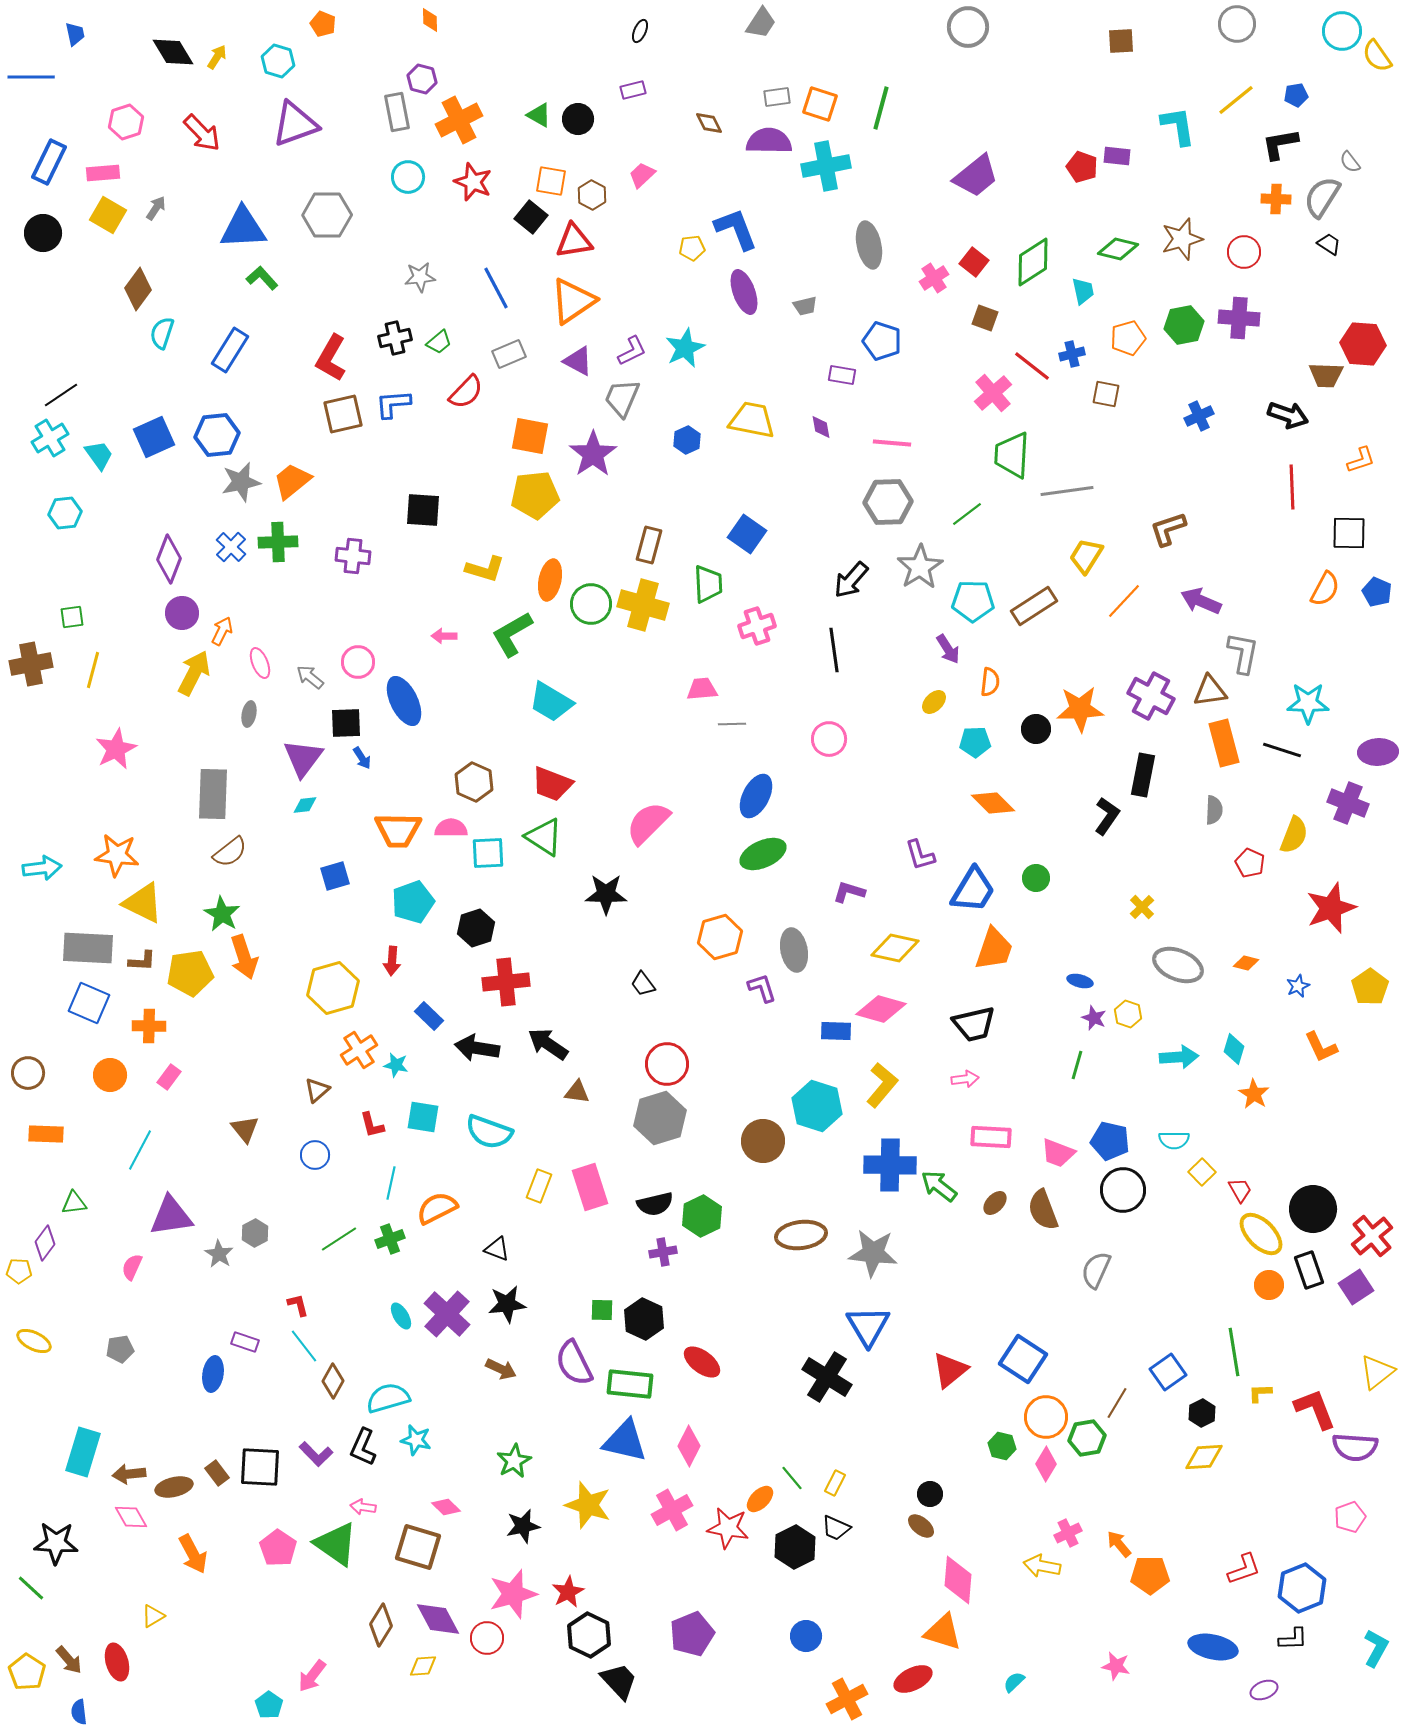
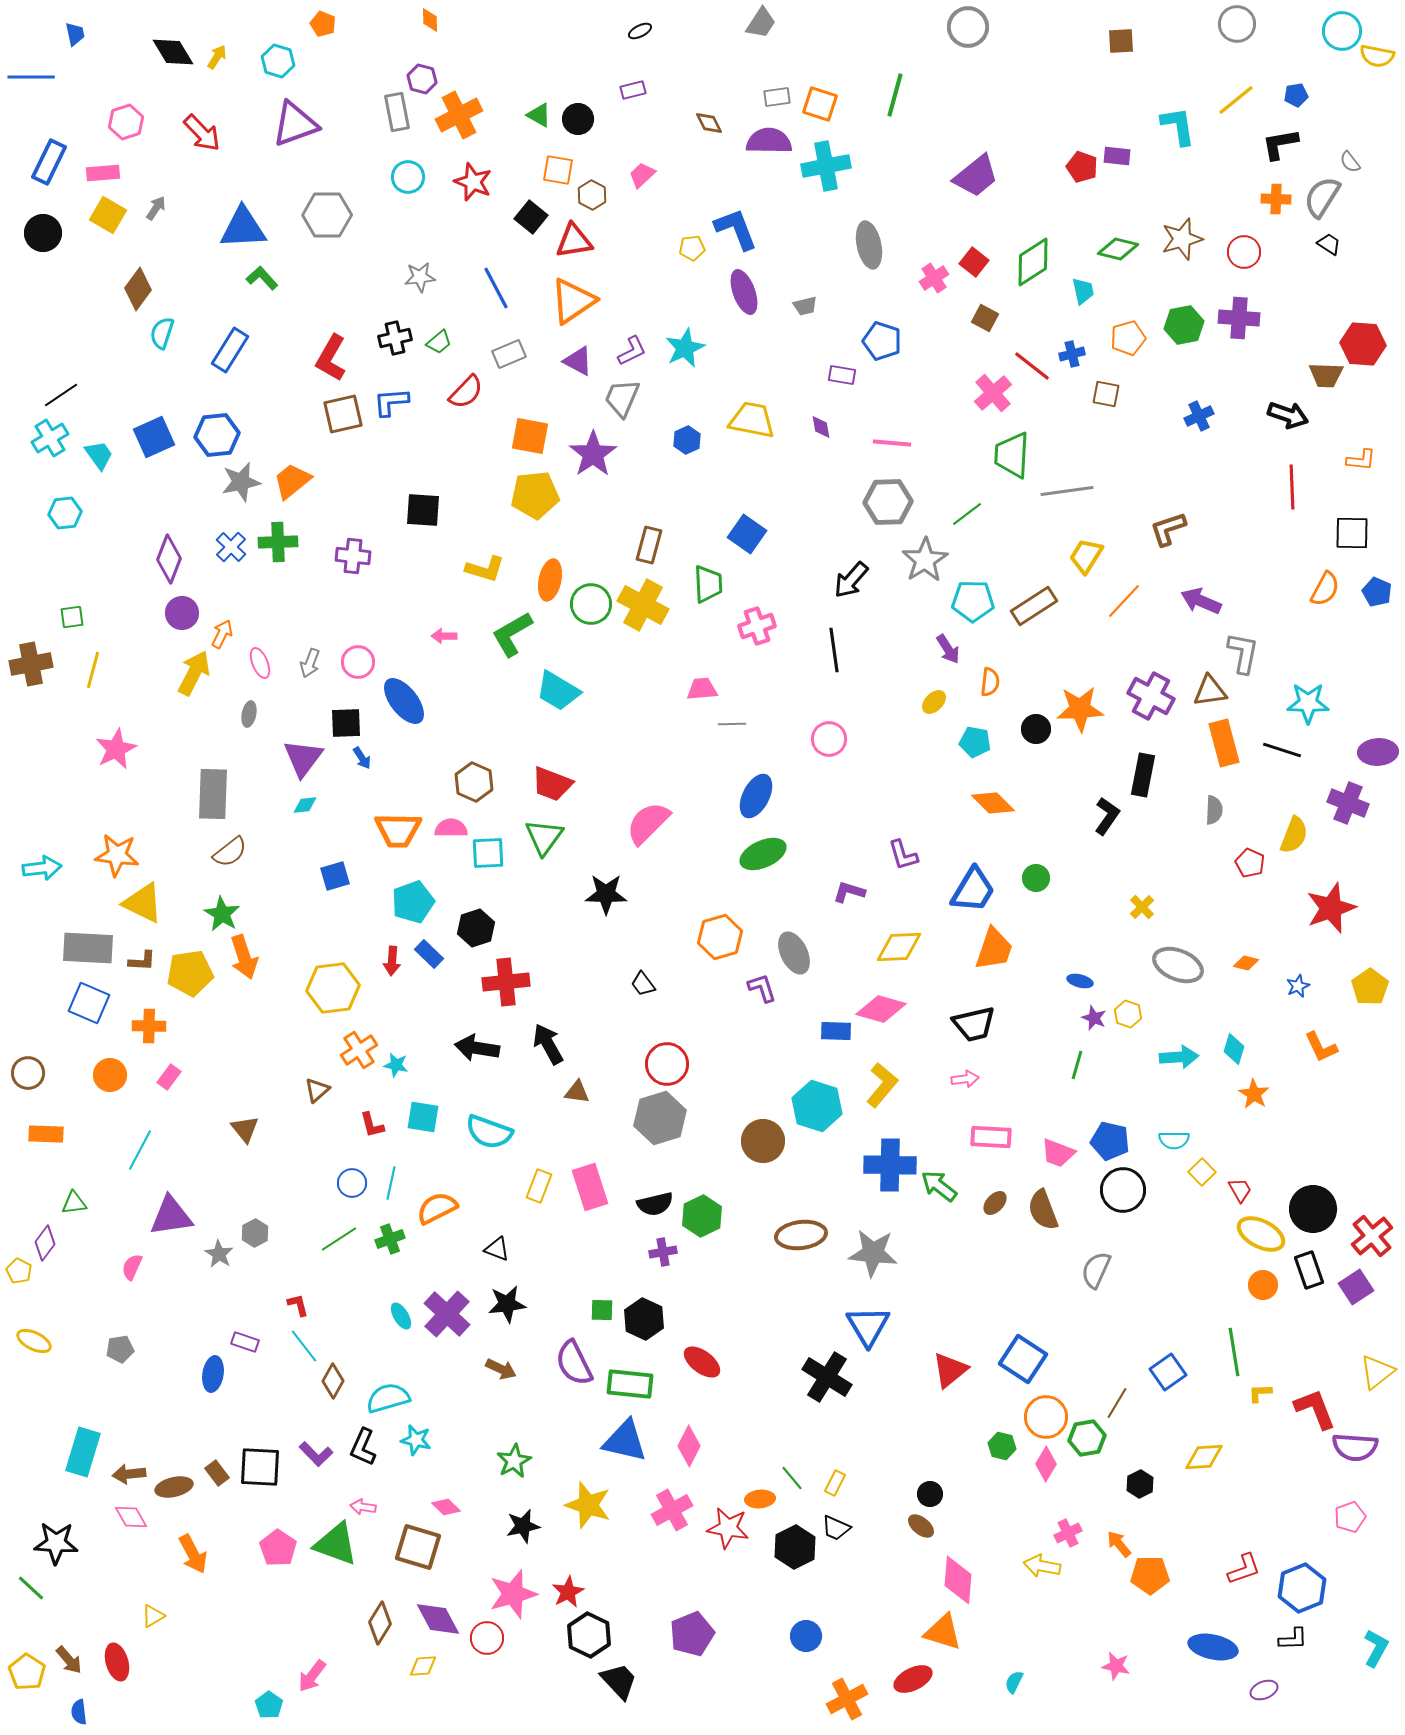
black ellipse at (640, 31): rotated 40 degrees clockwise
yellow semicircle at (1377, 56): rotated 44 degrees counterclockwise
green line at (881, 108): moved 14 px right, 13 px up
orange cross at (459, 120): moved 5 px up
orange square at (551, 181): moved 7 px right, 11 px up
brown square at (985, 318): rotated 8 degrees clockwise
blue L-shape at (393, 404): moved 2 px left, 2 px up
orange L-shape at (1361, 460): rotated 24 degrees clockwise
black square at (1349, 533): moved 3 px right
gray star at (920, 567): moved 5 px right, 7 px up
yellow cross at (643, 605): rotated 12 degrees clockwise
orange arrow at (222, 631): moved 3 px down
gray arrow at (310, 677): moved 14 px up; rotated 108 degrees counterclockwise
blue ellipse at (404, 701): rotated 12 degrees counterclockwise
cyan trapezoid at (551, 702): moved 7 px right, 11 px up
cyan pentagon at (975, 742): rotated 12 degrees clockwise
green triangle at (544, 837): rotated 33 degrees clockwise
purple L-shape at (920, 855): moved 17 px left
yellow diamond at (895, 948): moved 4 px right, 1 px up; rotated 15 degrees counterclockwise
gray ellipse at (794, 950): moved 3 px down; rotated 15 degrees counterclockwise
yellow hexagon at (333, 988): rotated 9 degrees clockwise
blue rectangle at (429, 1016): moved 62 px up
black arrow at (548, 1044): rotated 27 degrees clockwise
blue circle at (315, 1155): moved 37 px right, 28 px down
yellow ellipse at (1261, 1234): rotated 18 degrees counterclockwise
yellow pentagon at (19, 1271): rotated 25 degrees clockwise
orange circle at (1269, 1285): moved 6 px left
black hexagon at (1202, 1413): moved 62 px left, 71 px down
orange ellipse at (760, 1499): rotated 40 degrees clockwise
green triangle at (336, 1544): rotated 15 degrees counterclockwise
brown diamond at (381, 1625): moved 1 px left, 2 px up
cyan semicircle at (1014, 1682): rotated 20 degrees counterclockwise
